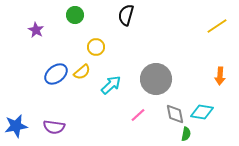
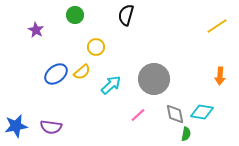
gray circle: moved 2 px left
purple semicircle: moved 3 px left
